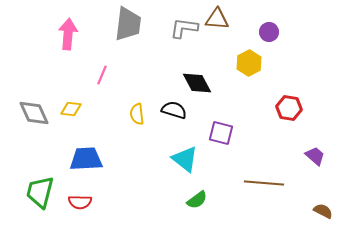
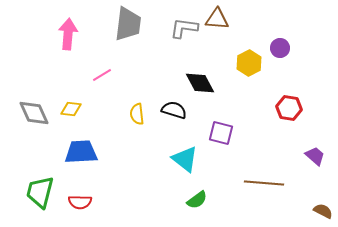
purple circle: moved 11 px right, 16 px down
pink line: rotated 36 degrees clockwise
black diamond: moved 3 px right
blue trapezoid: moved 5 px left, 7 px up
